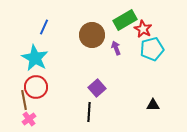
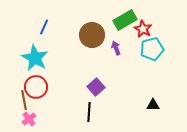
purple square: moved 1 px left, 1 px up
